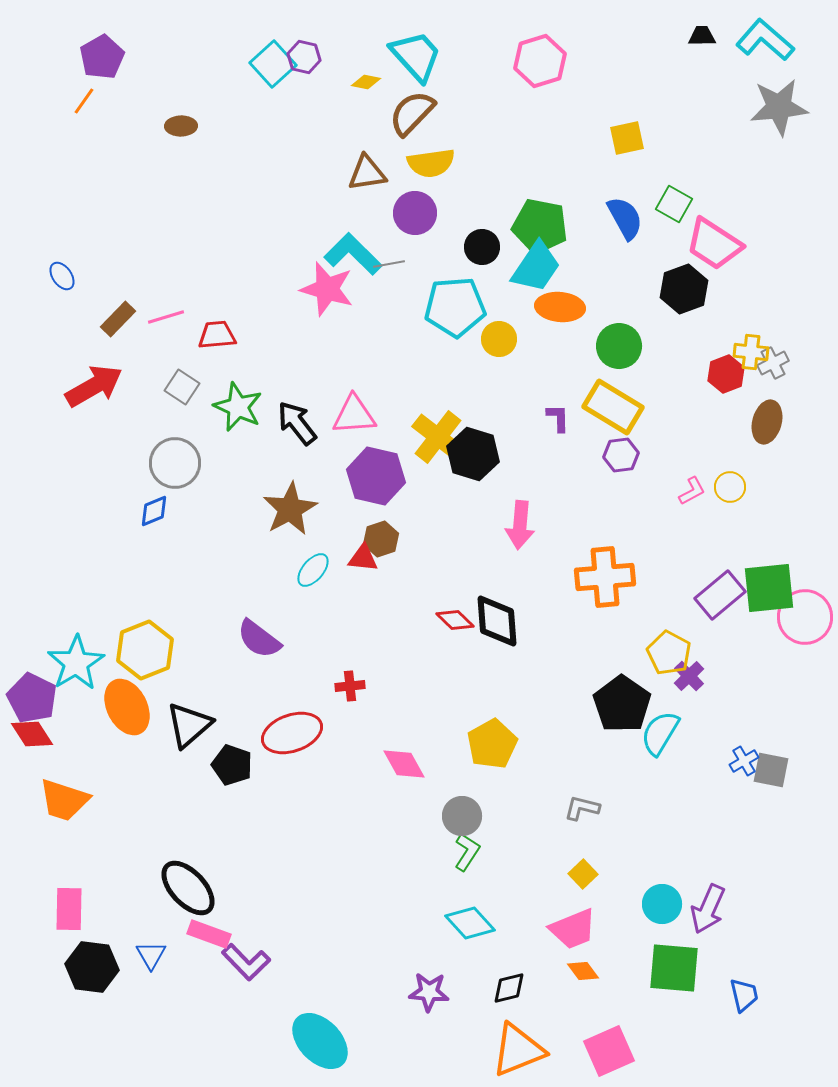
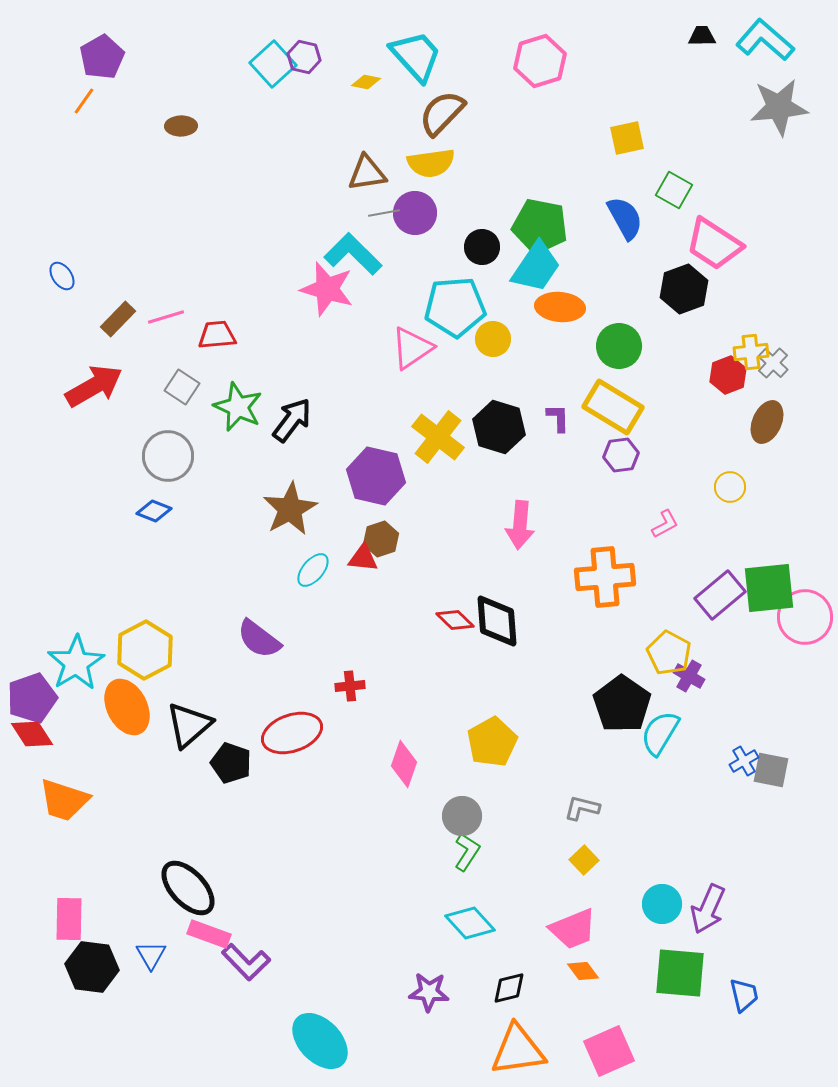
brown semicircle at (412, 113): moved 30 px right
green square at (674, 204): moved 14 px up
gray line at (389, 264): moved 5 px left, 51 px up
yellow circle at (499, 339): moved 6 px left
yellow cross at (751, 352): rotated 12 degrees counterclockwise
gray cross at (773, 363): rotated 20 degrees counterclockwise
red hexagon at (726, 374): moved 2 px right, 1 px down
pink triangle at (354, 415): moved 58 px right, 67 px up; rotated 30 degrees counterclockwise
brown ellipse at (767, 422): rotated 9 degrees clockwise
black arrow at (297, 423): moved 5 px left, 3 px up; rotated 75 degrees clockwise
black hexagon at (473, 454): moved 26 px right, 27 px up
gray circle at (175, 463): moved 7 px left, 7 px up
pink L-shape at (692, 491): moved 27 px left, 33 px down
blue diamond at (154, 511): rotated 44 degrees clockwise
yellow hexagon at (145, 650): rotated 6 degrees counterclockwise
purple cross at (689, 676): rotated 16 degrees counterclockwise
purple pentagon at (32, 698): rotated 27 degrees clockwise
yellow pentagon at (492, 744): moved 2 px up
pink diamond at (404, 764): rotated 48 degrees clockwise
black pentagon at (232, 765): moved 1 px left, 2 px up
yellow square at (583, 874): moved 1 px right, 14 px up
pink rectangle at (69, 909): moved 10 px down
green square at (674, 968): moved 6 px right, 5 px down
orange triangle at (518, 1050): rotated 14 degrees clockwise
